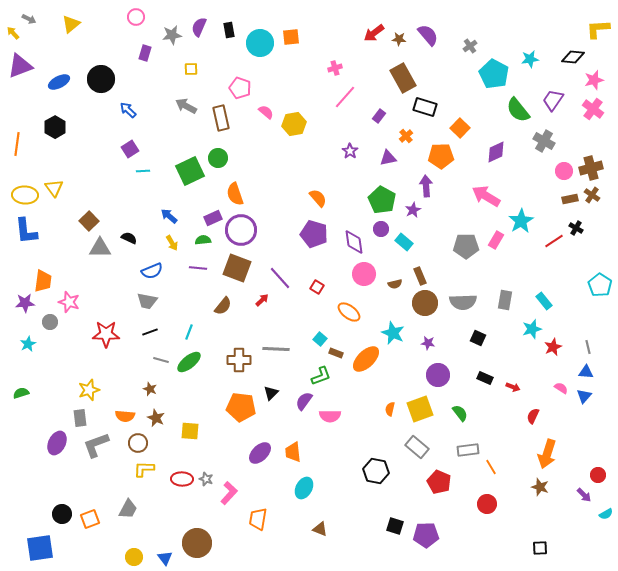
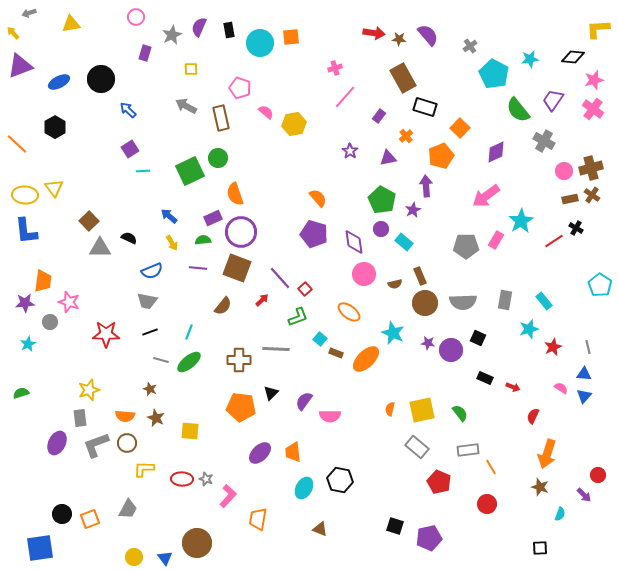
gray arrow at (29, 19): moved 6 px up; rotated 136 degrees clockwise
yellow triangle at (71, 24): rotated 30 degrees clockwise
red arrow at (374, 33): rotated 135 degrees counterclockwise
gray star at (172, 35): rotated 18 degrees counterclockwise
orange line at (17, 144): rotated 55 degrees counterclockwise
orange pentagon at (441, 156): rotated 20 degrees counterclockwise
pink arrow at (486, 196): rotated 68 degrees counterclockwise
purple circle at (241, 230): moved 2 px down
red square at (317, 287): moved 12 px left, 2 px down; rotated 16 degrees clockwise
cyan star at (532, 329): moved 3 px left
blue triangle at (586, 372): moved 2 px left, 2 px down
purple circle at (438, 375): moved 13 px right, 25 px up
green L-shape at (321, 376): moved 23 px left, 59 px up
yellow square at (420, 409): moved 2 px right, 1 px down; rotated 8 degrees clockwise
brown circle at (138, 443): moved 11 px left
black hexagon at (376, 471): moved 36 px left, 9 px down
pink L-shape at (229, 493): moved 1 px left, 3 px down
cyan semicircle at (606, 514): moved 46 px left; rotated 40 degrees counterclockwise
purple pentagon at (426, 535): moved 3 px right, 3 px down; rotated 10 degrees counterclockwise
